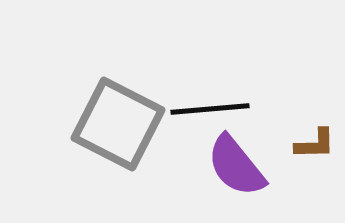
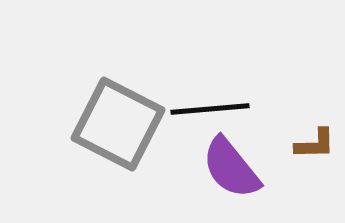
purple semicircle: moved 5 px left, 2 px down
